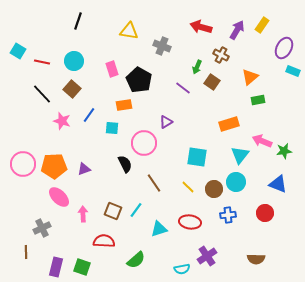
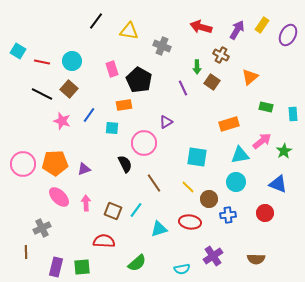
black line at (78, 21): moved 18 px right; rotated 18 degrees clockwise
purple ellipse at (284, 48): moved 4 px right, 13 px up
cyan circle at (74, 61): moved 2 px left
green arrow at (197, 67): rotated 24 degrees counterclockwise
cyan rectangle at (293, 71): moved 43 px down; rotated 64 degrees clockwise
purple line at (183, 88): rotated 28 degrees clockwise
brown square at (72, 89): moved 3 px left
black line at (42, 94): rotated 20 degrees counterclockwise
green rectangle at (258, 100): moved 8 px right, 7 px down; rotated 24 degrees clockwise
pink arrow at (262, 141): rotated 120 degrees clockwise
green star at (284, 151): rotated 21 degrees counterclockwise
cyan triangle at (240, 155): rotated 42 degrees clockwise
orange pentagon at (54, 166): moved 1 px right, 3 px up
brown circle at (214, 189): moved 5 px left, 10 px down
pink arrow at (83, 214): moved 3 px right, 11 px up
purple cross at (207, 256): moved 6 px right
green semicircle at (136, 260): moved 1 px right, 3 px down
green square at (82, 267): rotated 24 degrees counterclockwise
